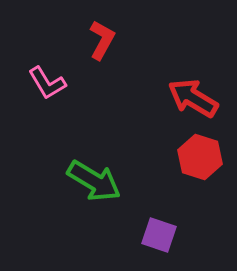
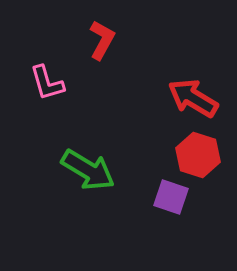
pink L-shape: rotated 15 degrees clockwise
red hexagon: moved 2 px left, 2 px up
green arrow: moved 6 px left, 11 px up
purple square: moved 12 px right, 38 px up
